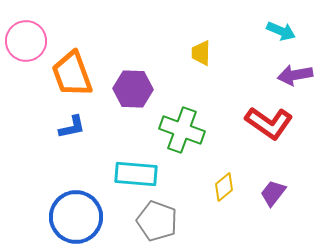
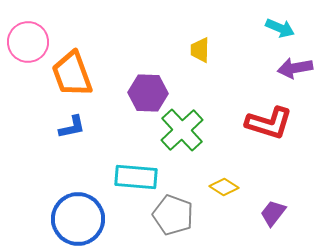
cyan arrow: moved 1 px left, 3 px up
pink circle: moved 2 px right, 1 px down
yellow trapezoid: moved 1 px left, 3 px up
purple arrow: moved 7 px up
purple hexagon: moved 15 px right, 4 px down
red L-shape: rotated 18 degrees counterclockwise
green cross: rotated 27 degrees clockwise
cyan rectangle: moved 3 px down
yellow diamond: rotated 72 degrees clockwise
purple trapezoid: moved 20 px down
blue circle: moved 2 px right, 2 px down
gray pentagon: moved 16 px right, 6 px up
